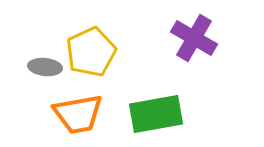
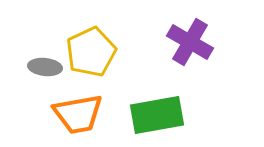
purple cross: moved 4 px left, 4 px down
green rectangle: moved 1 px right, 1 px down
